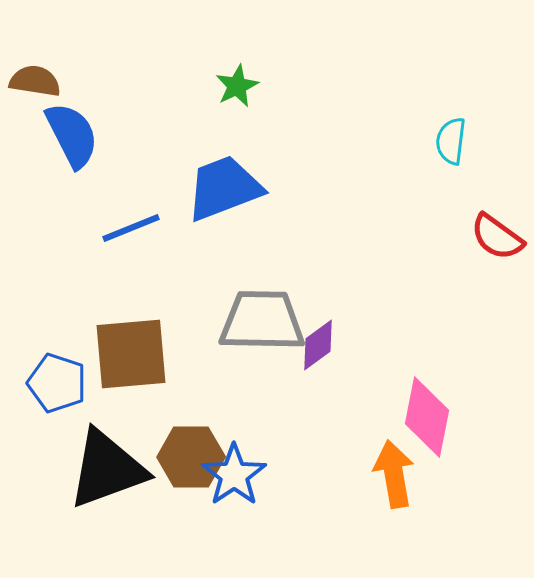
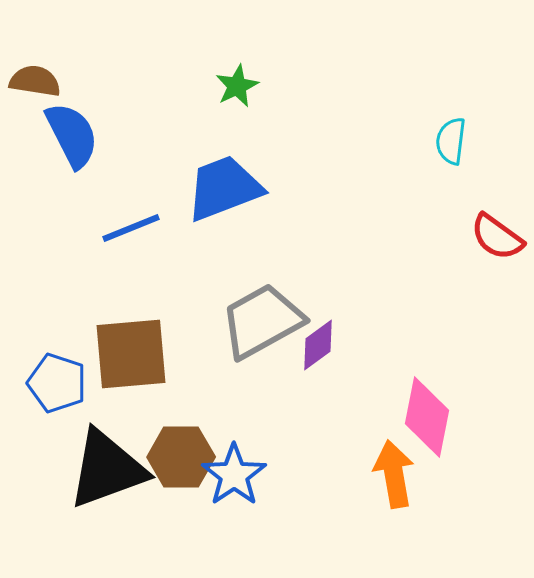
gray trapezoid: rotated 30 degrees counterclockwise
brown hexagon: moved 10 px left
